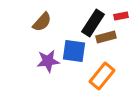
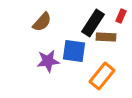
red rectangle: rotated 56 degrees counterclockwise
brown rectangle: rotated 18 degrees clockwise
